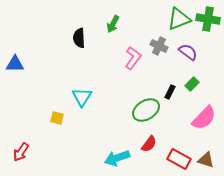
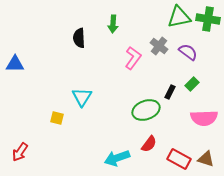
green triangle: moved 2 px up; rotated 10 degrees clockwise
green arrow: rotated 24 degrees counterclockwise
gray cross: rotated 12 degrees clockwise
green ellipse: rotated 12 degrees clockwise
pink semicircle: rotated 44 degrees clockwise
red arrow: moved 1 px left
brown triangle: moved 1 px up
